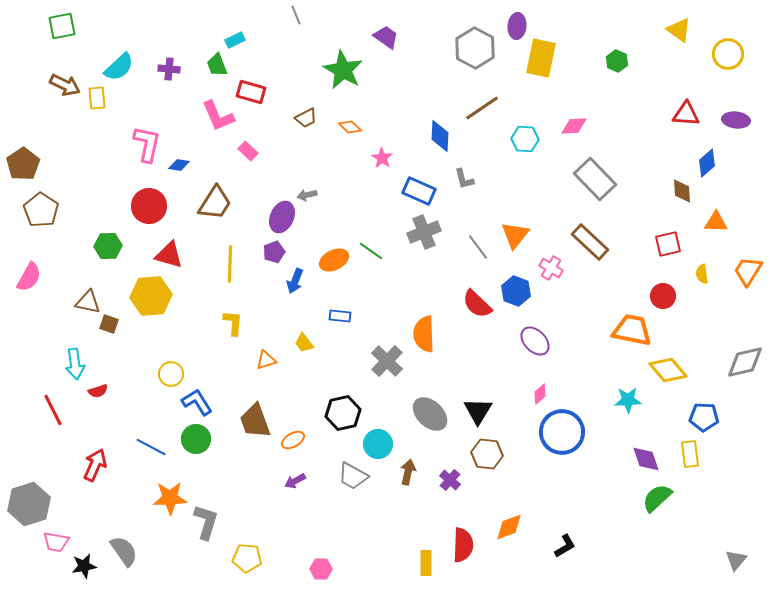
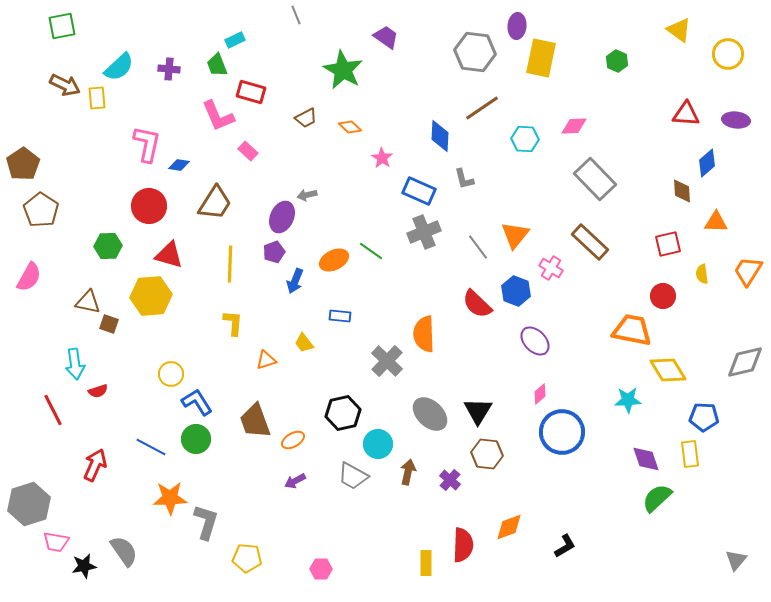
gray hexagon at (475, 48): moved 4 px down; rotated 21 degrees counterclockwise
yellow diamond at (668, 370): rotated 9 degrees clockwise
